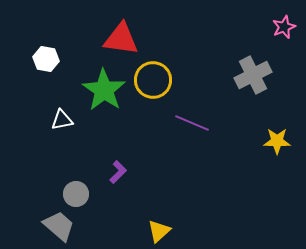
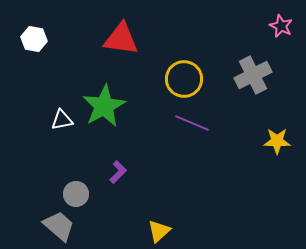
pink star: moved 3 px left, 1 px up; rotated 25 degrees counterclockwise
white hexagon: moved 12 px left, 20 px up
yellow circle: moved 31 px right, 1 px up
green star: moved 16 px down; rotated 9 degrees clockwise
